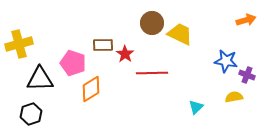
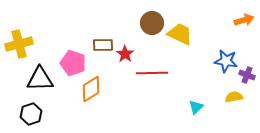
orange arrow: moved 2 px left
